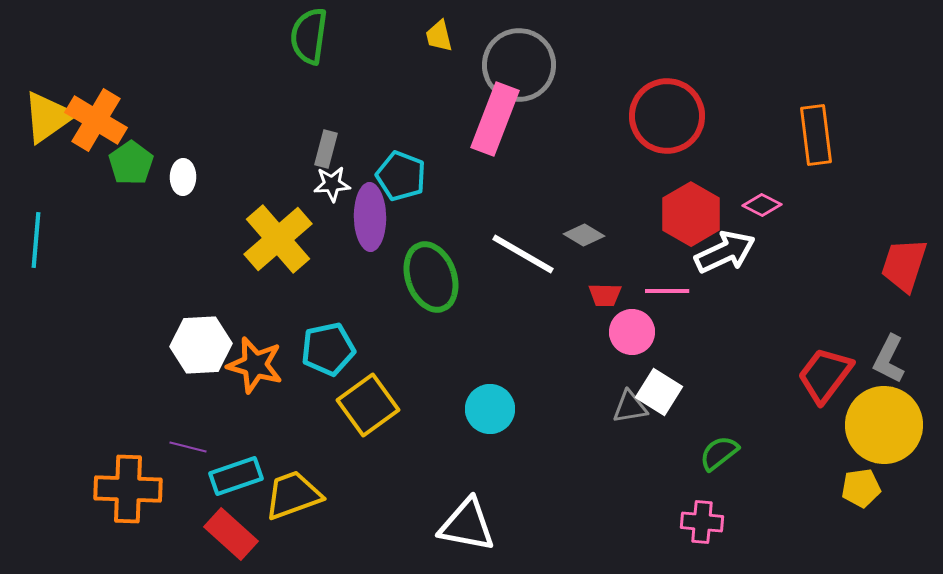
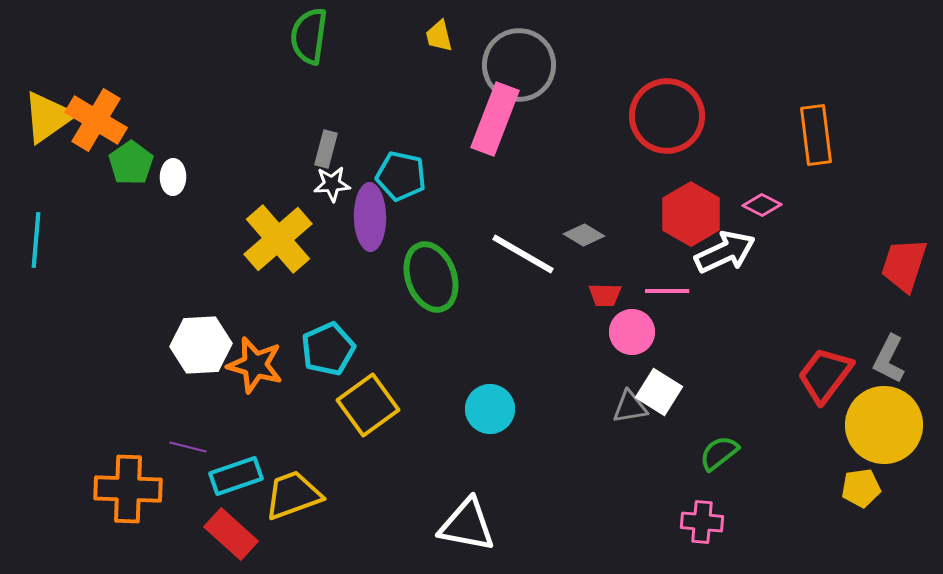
cyan pentagon at (401, 176): rotated 9 degrees counterclockwise
white ellipse at (183, 177): moved 10 px left
cyan pentagon at (328, 349): rotated 12 degrees counterclockwise
